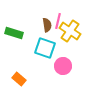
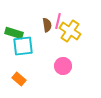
cyan square: moved 22 px left, 2 px up; rotated 25 degrees counterclockwise
